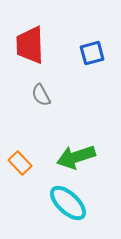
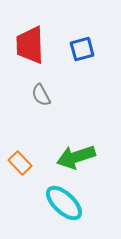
blue square: moved 10 px left, 4 px up
cyan ellipse: moved 4 px left
